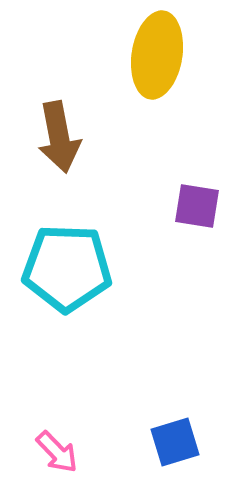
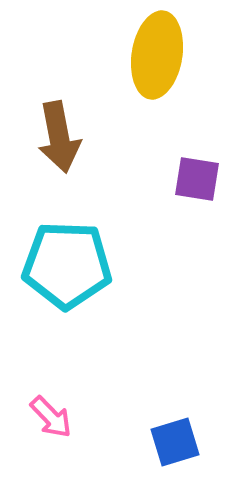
purple square: moved 27 px up
cyan pentagon: moved 3 px up
pink arrow: moved 6 px left, 35 px up
